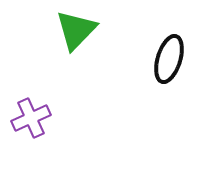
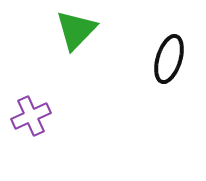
purple cross: moved 2 px up
